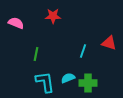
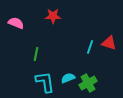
cyan line: moved 7 px right, 4 px up
green cross: rotated 30 degrees counterclockwise
